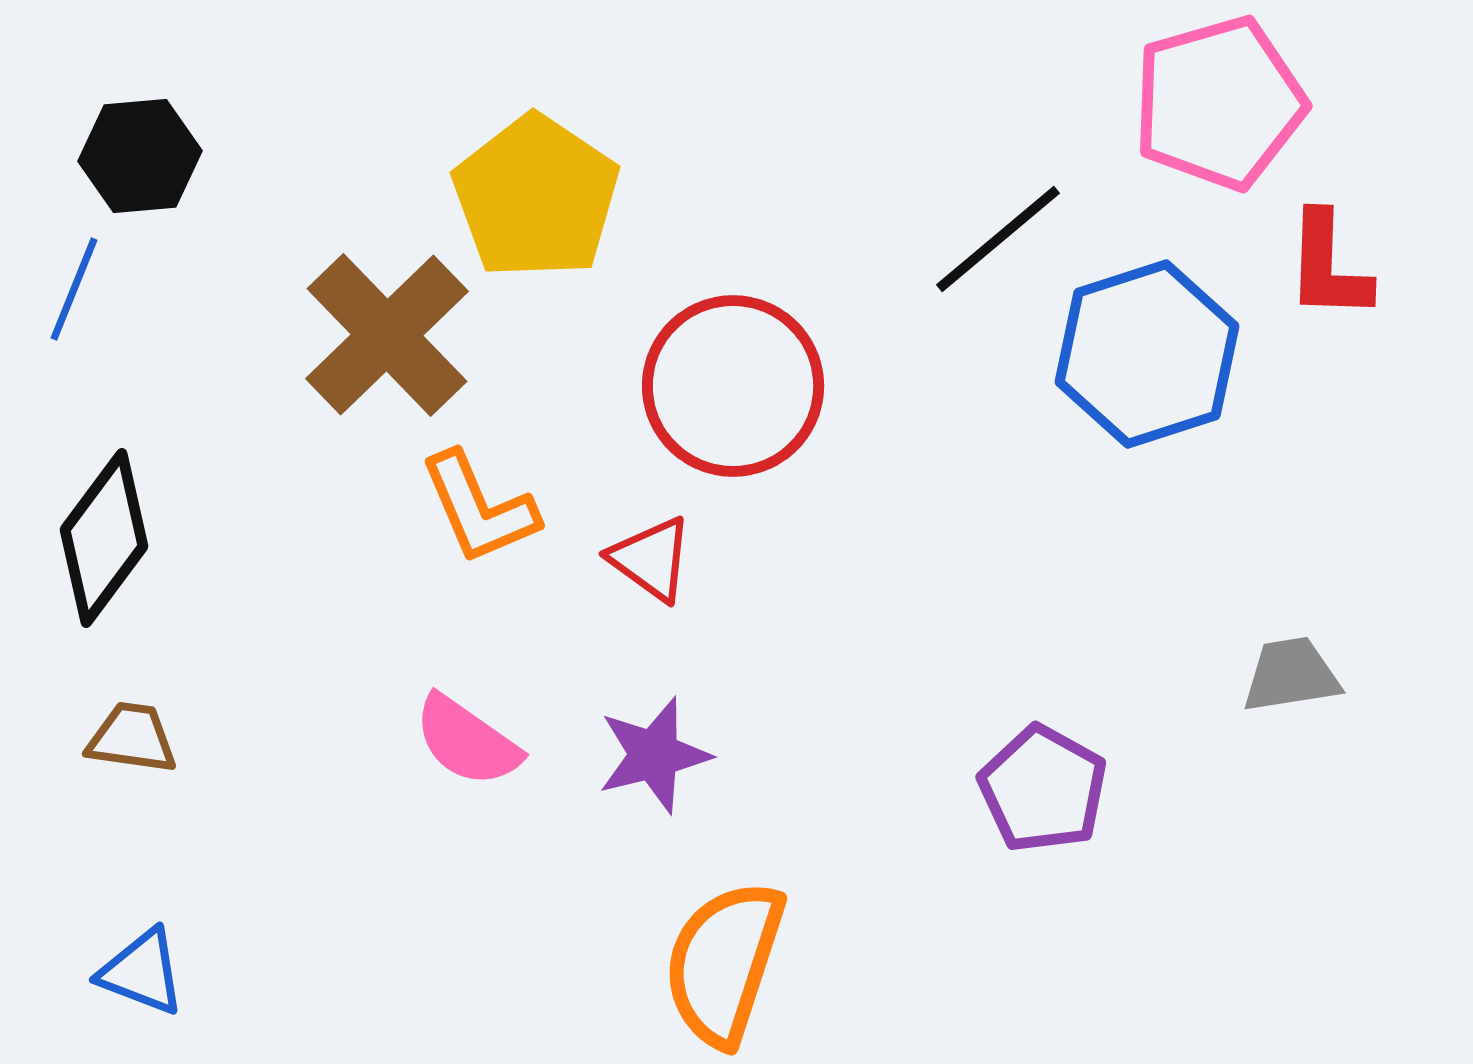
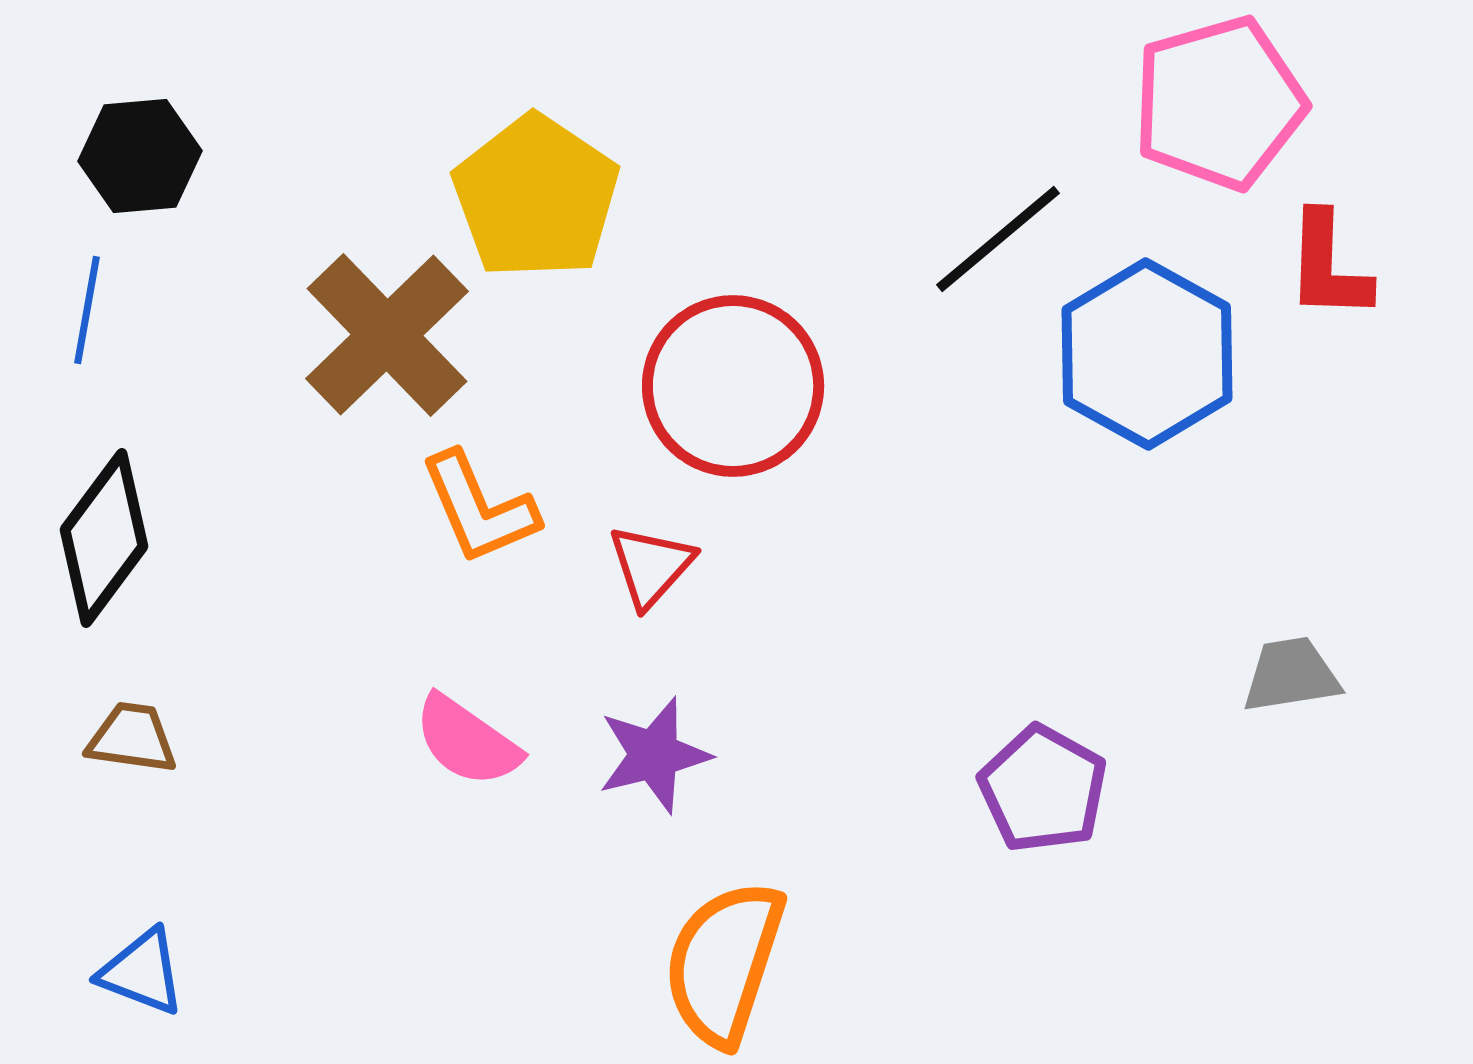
blue line: moved 13 px right, 21 px down; rotated 12 degrees counterclockwise
blue hexagon: rotated 13 degrees counterclockwise
red triangle: moved 7 px down; rotated 36 degrees clockwise
